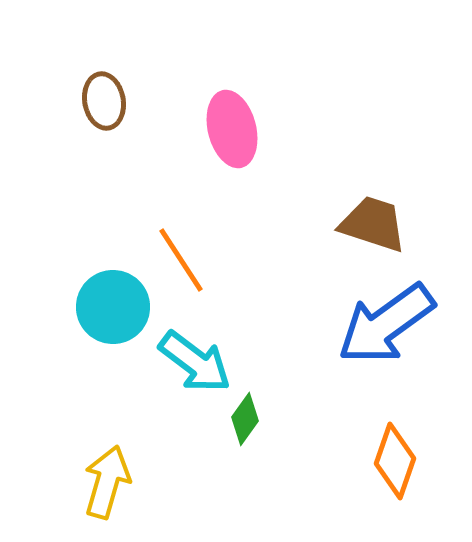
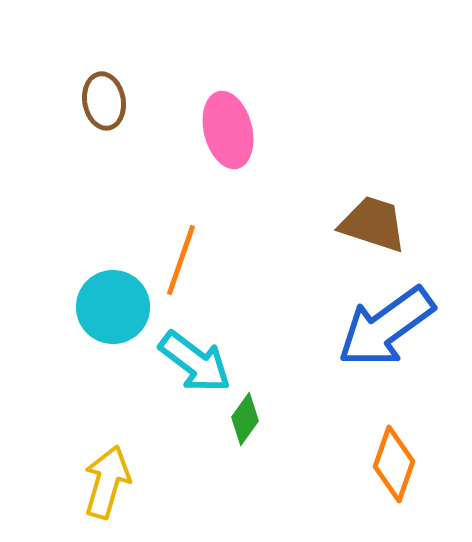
pink ellipse: moved 4 px left, 1 px down
orange line: rotated 52 degrees clockwise
blue arrow: moved 3 px down
orange diamond: moved 1 px left, 3 px down
